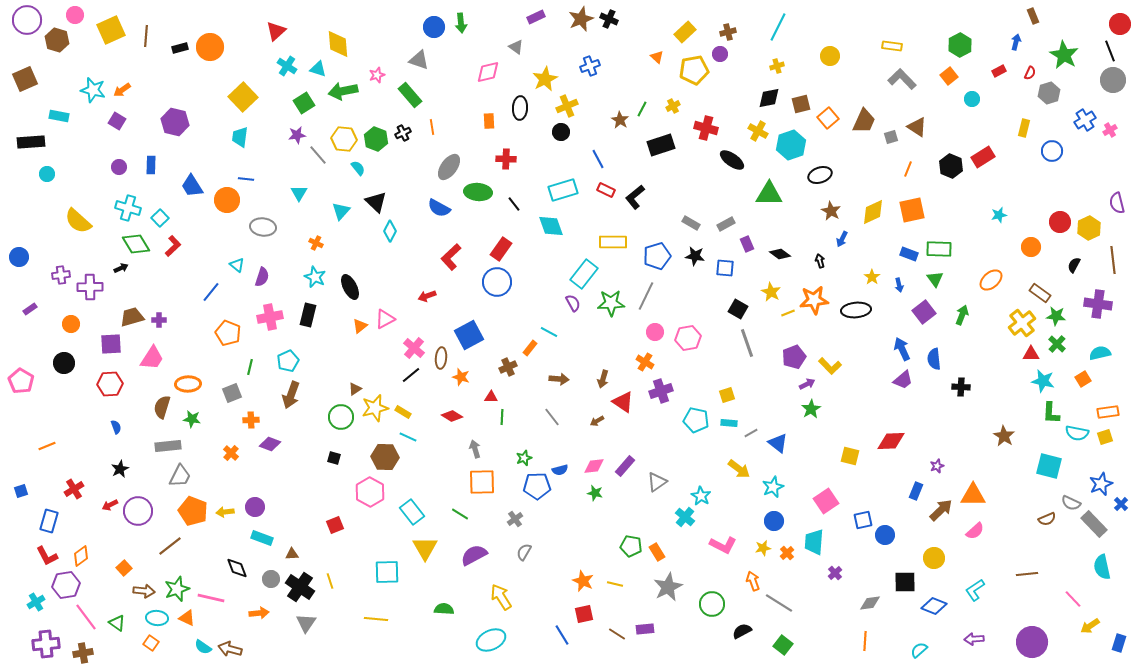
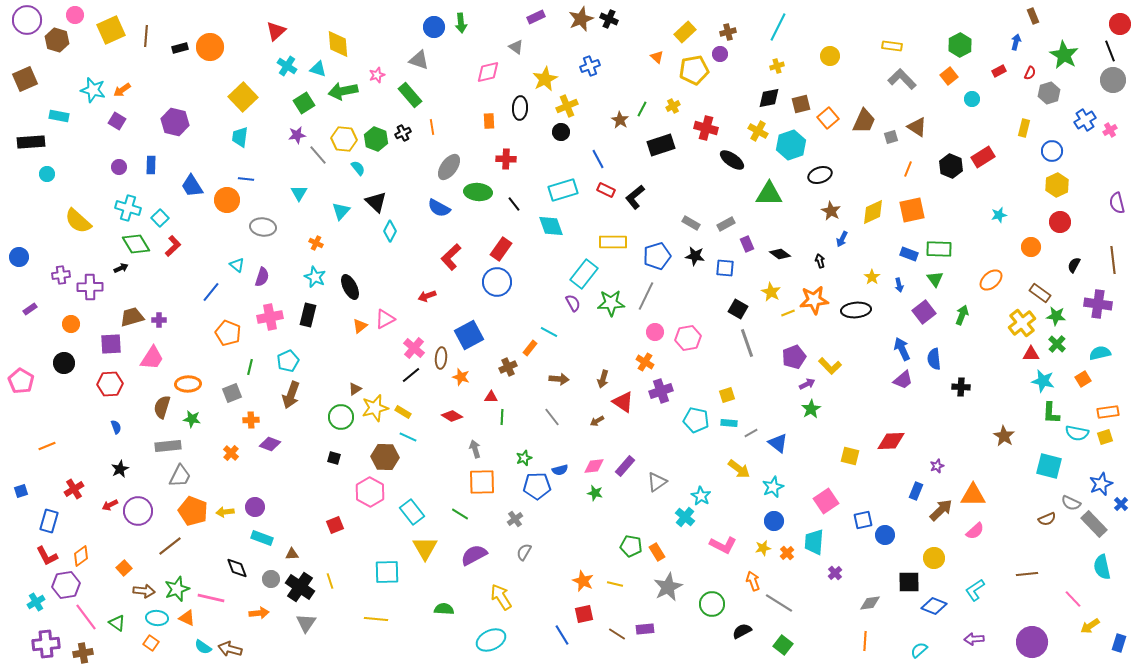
yellow hexagon at (1089, 228): moved 32 px left, 43 px up
black square at (905, 582): moved 4 px right
